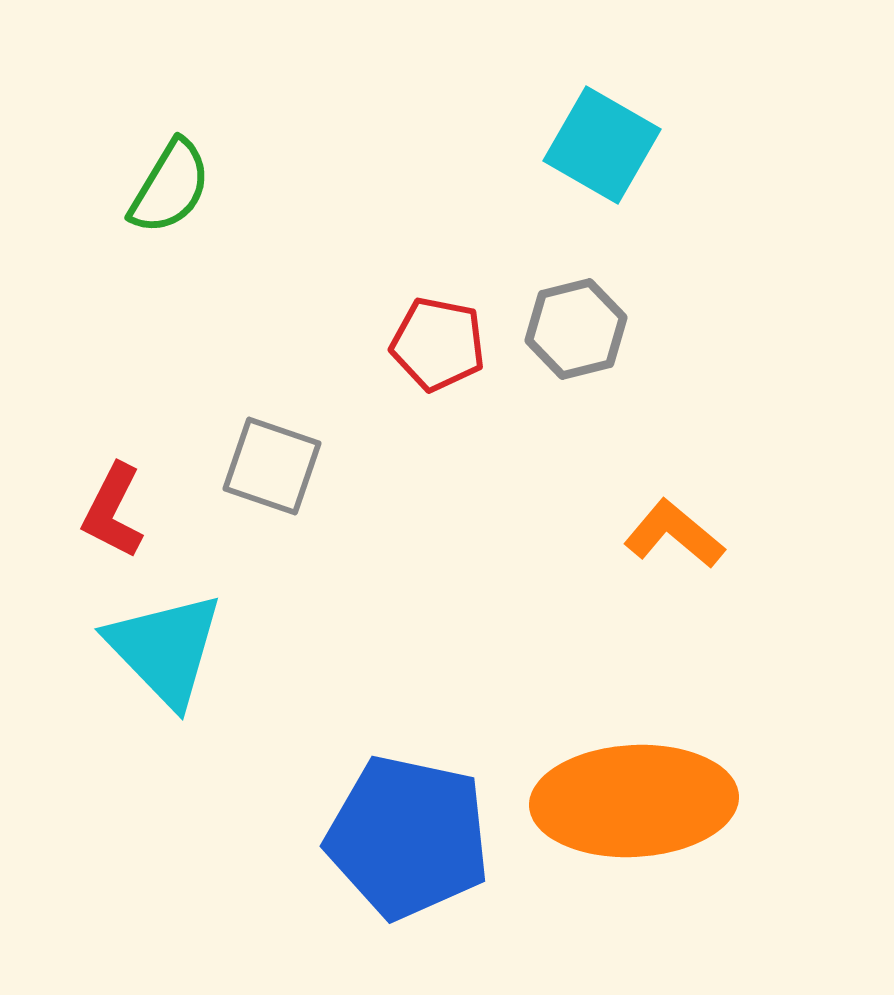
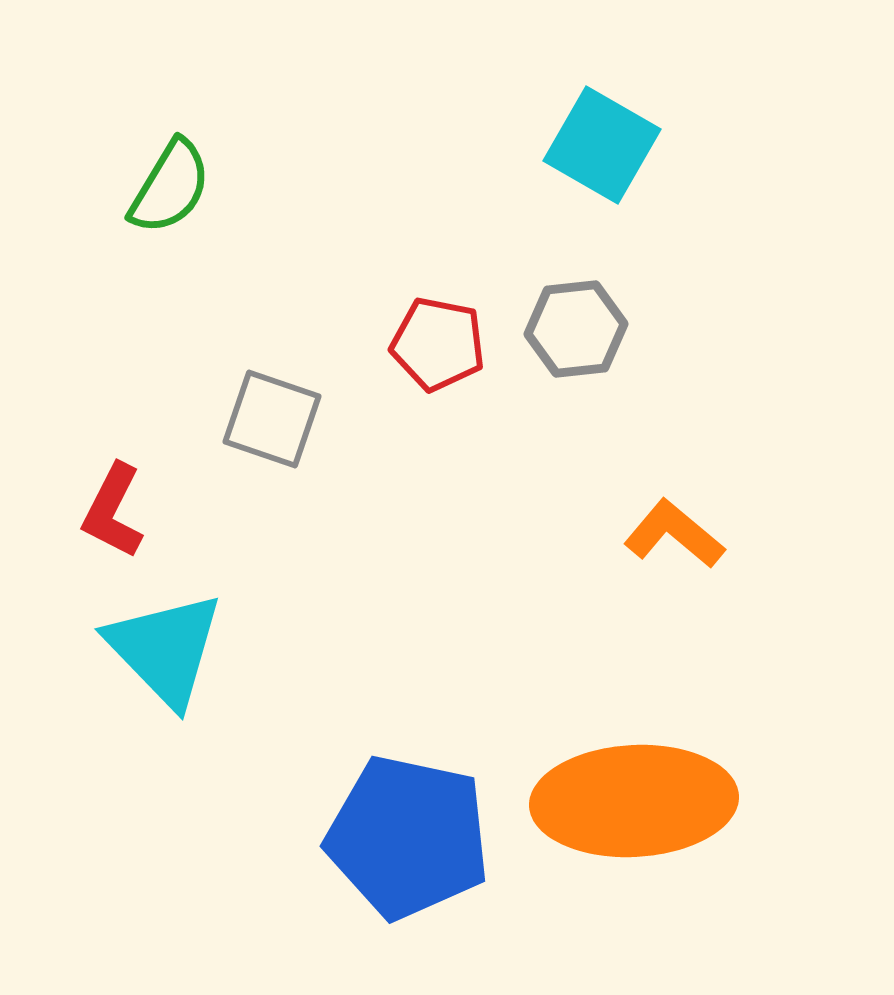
gray hexagon: rotated 8 degrees clockwise
gray square: moved 47 px up
